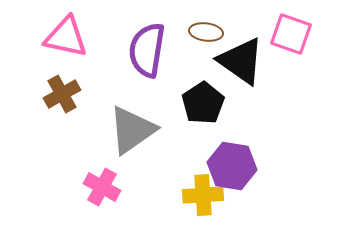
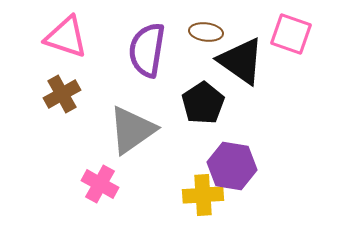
pink triangle: rotated 6 degrees clockwise
pink cross: moved 2 px left, 3 px up
